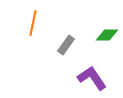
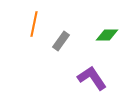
orange line: moved 1 px right, 1 px down
gray rectangle: moved 5 px left, 4 px up
